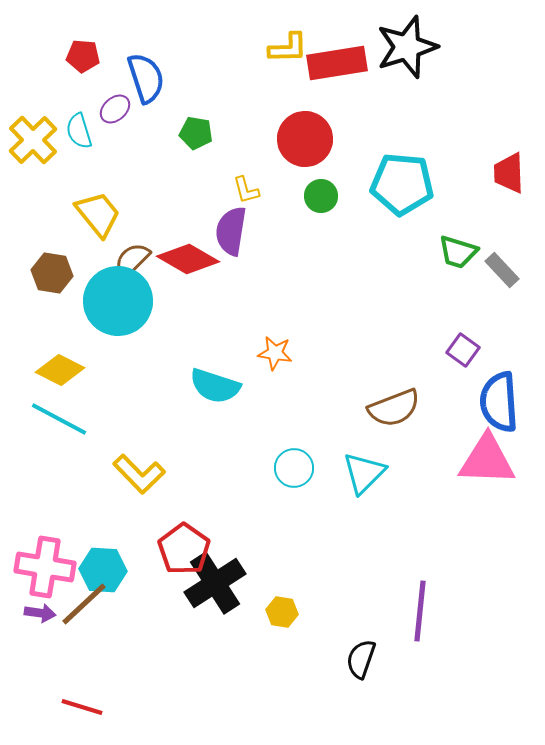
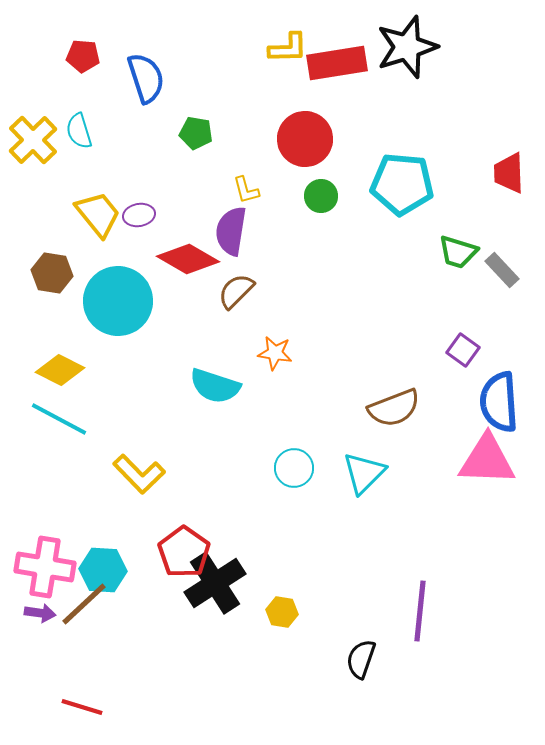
purple ellipse at (115, 109): moved 24 px right, 106 px down; rotated 32 degrees clockwise
brown semicircle at (132, 260): moved 104 px right, 31 px down
red pentagon at (184, 549): moved 3 px down
